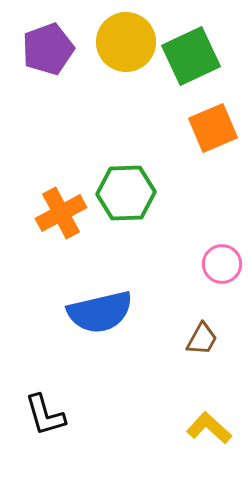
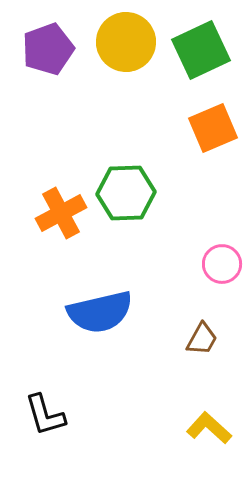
green square: moved 10 px right, 6 px up
